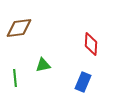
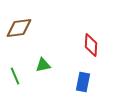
red diamond: moved 1 px down
green line: moved 2 px up; rotated 18 degrees counterclockwise
blue rectangle: rotated 12 degrees counterclockwise
